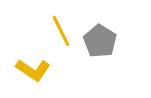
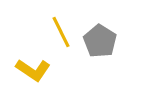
yellow line: moved 1 px down
